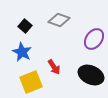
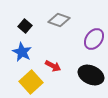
red arrow: moved 1 px left, 1 px up; rotated 28 degrees counterclockwise
yellow square: rotated 20 degrees counterclockwise
